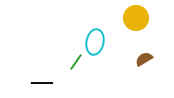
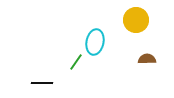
yellow circle: moved 2 px down
brown semicircle: moved 3 px right; rotated 30 degrees clockwise
